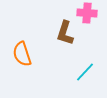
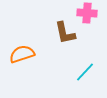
brown L-shape: rotated 30 degrees counterclockwise
orange semicircle: rotated 90 degrees clockwise
